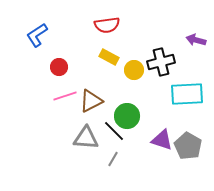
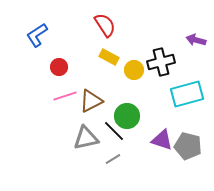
red semicircle: moved 2 px left; rotated 115 degrees counterclockwise
cyan rectangle: rotated 12 degrees counterclockwise
gray triangle: rotated 16 degrees counterclockwise
gray pentagon: rotated 16 degrees counterclockwise
gray line: rotated 28 degrees clockwise
